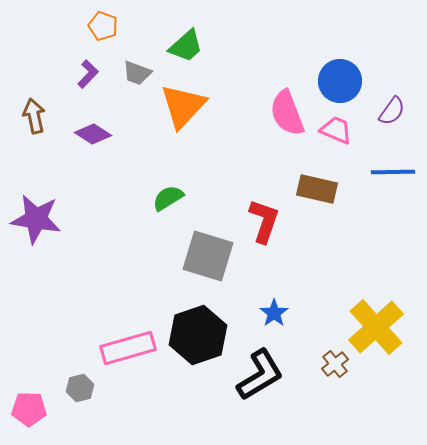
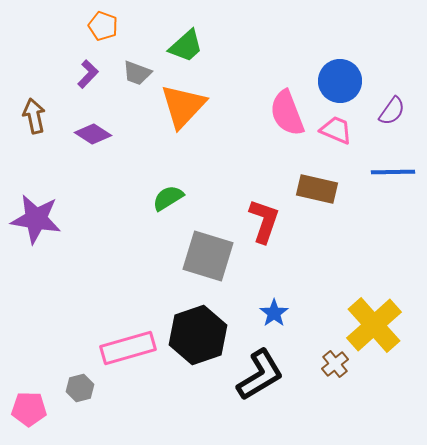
yellow cross: moved 2 px left, 2 px up
